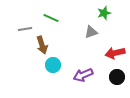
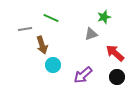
green star: moved 4 px down
gray triangle: moved 2 px down
red arrow: rotated 54 degrees clockwise
purple arrow: rotated 18 degrees counterclockwise
